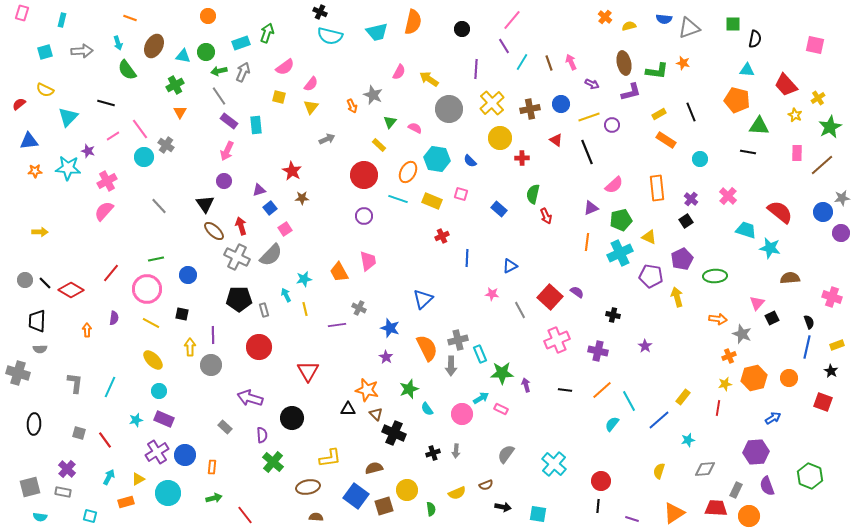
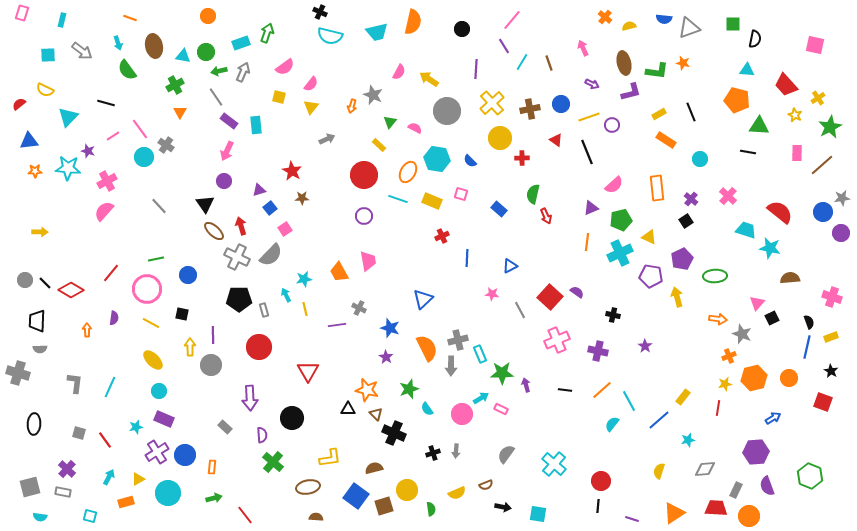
brown ellipse at (154, 46): rotated 40 degrees counterclockwise
gray arrow at (82, 51): rotated 40 degrees clockwise
cyan square at (45, 52): moved 3 px right, 3 px down; rotated 14 degrees clockwise
pink arrow at (571, 62): moved 12 px right, 14 px up
gray line at (219, 96): moved 3 px left, 1 px down
orange arrow at (352, 106): rotated 40 degrees clockwise
gray circle at (449, 109): moved 2 px left, 2 px down
yellow rectangle at (837, 345): moved 6 px left, 8 px up
purple arrow at (250, 398): rotated 110 degrees counterclockwise
cyan star at (136, 420): moved 7 px down
